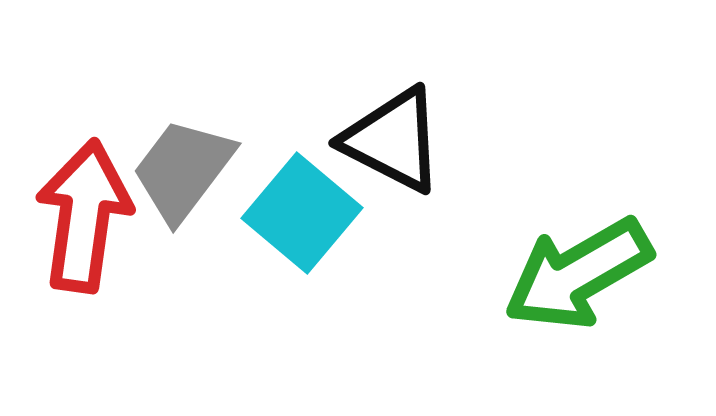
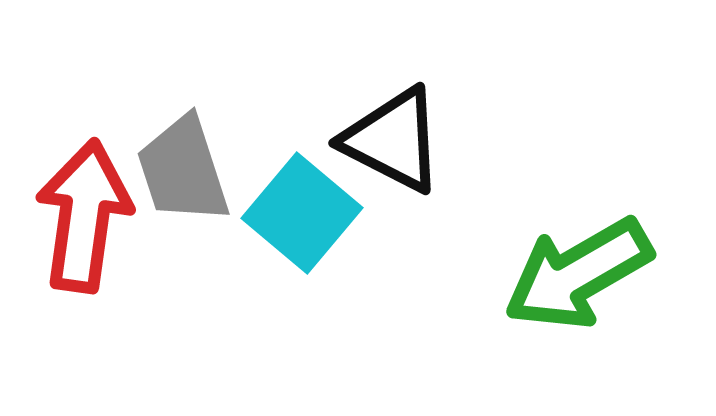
gray trapezoid: rotated 55 degrees counterclockwise
